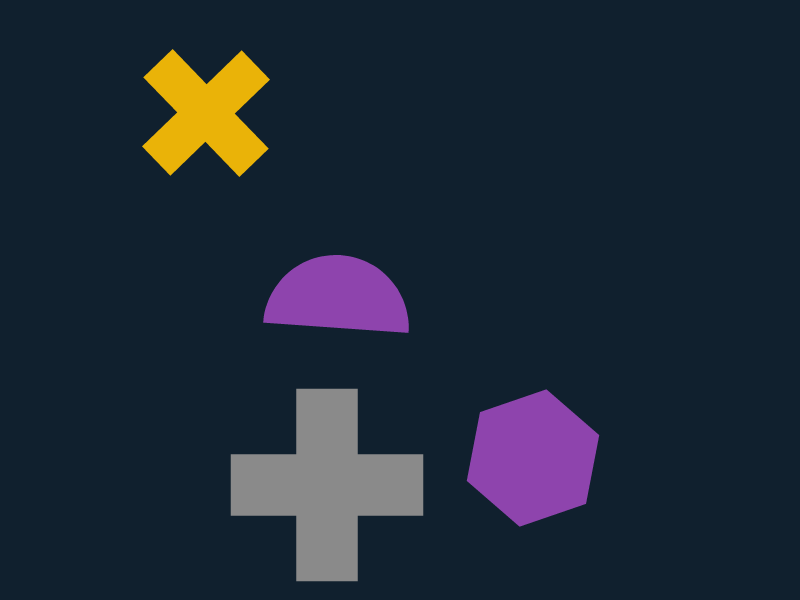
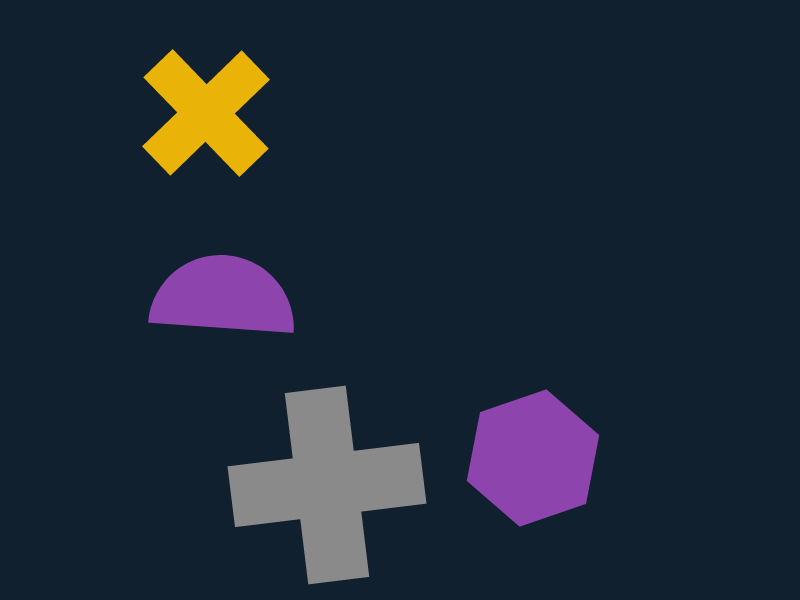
purple semicircle: moved 115 px left
gray cross: rotated 7 degrees counterclockwise
